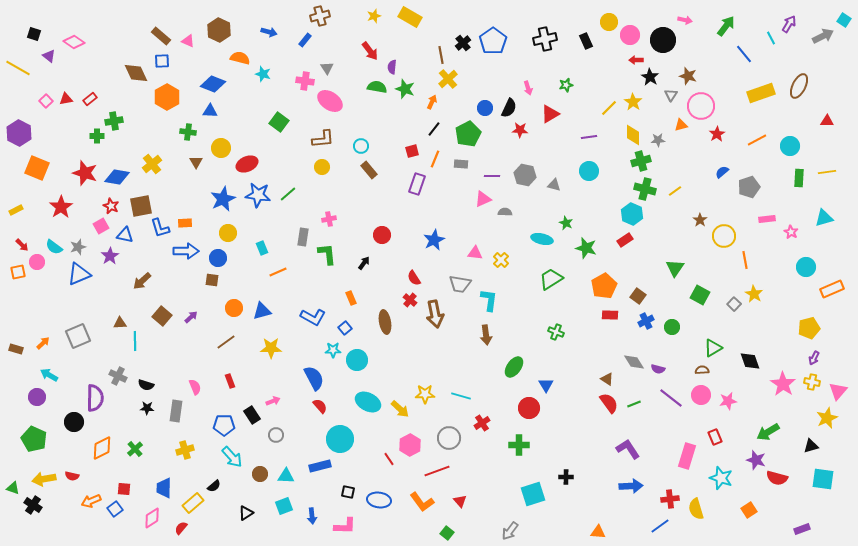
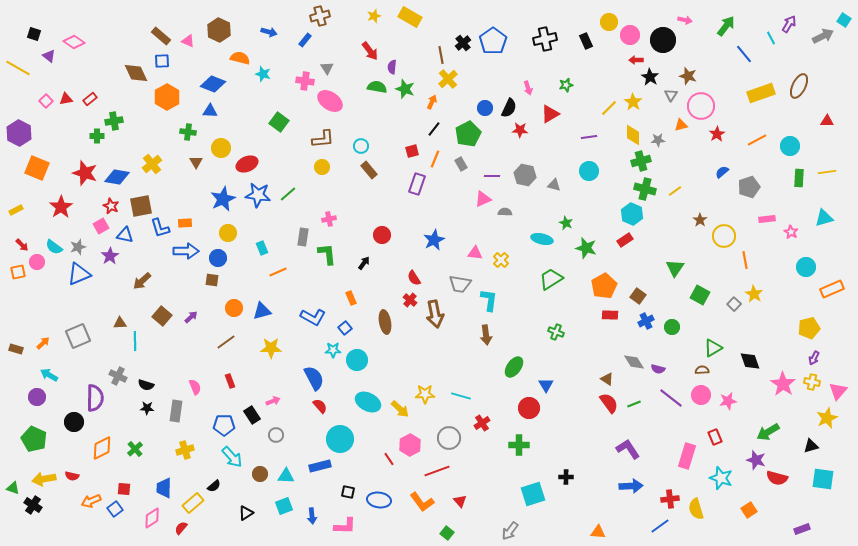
gray rectangle at (461, 164): rotated 56 degrees clockwise
